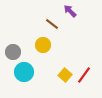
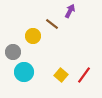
purple arrow: rotated 72 degrees clockwise
yellow circle: moved 10 px left, 9 px up
yellow square: moved 4 px left
